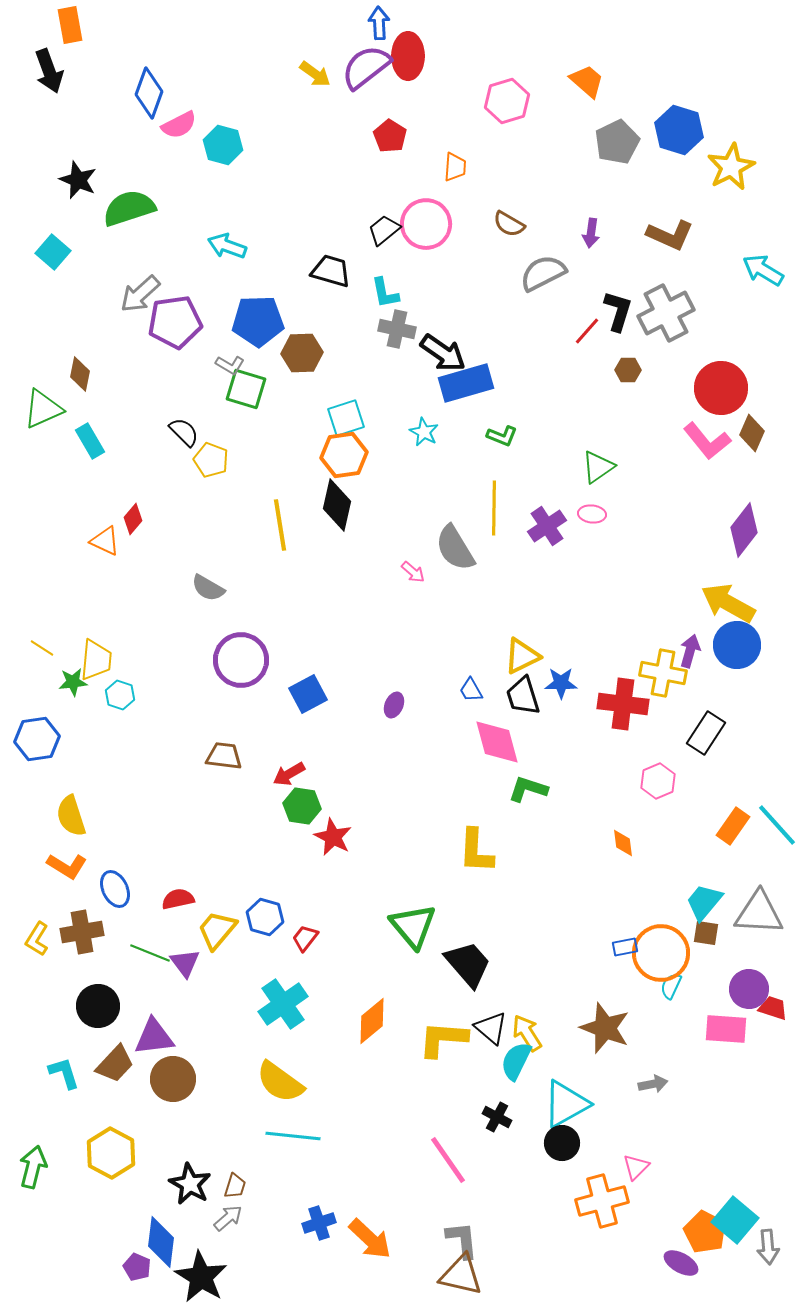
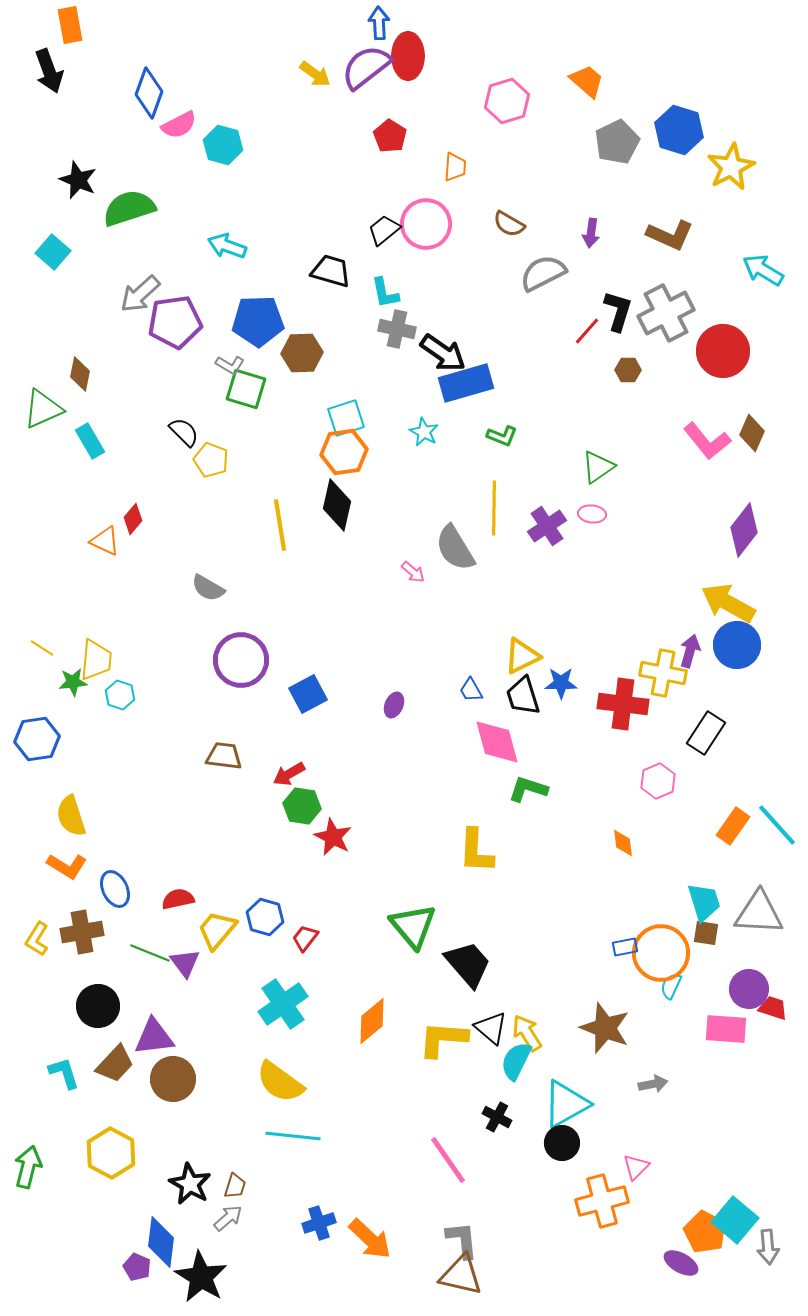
red circle at (721, 388): moved 2 px right, 37 px up
orange hexagon at (344, 455): moved 3 px up
cyan trapezoid at (704, 902): rotated 123 degrees clockwise
green arrow at (33, 1167): moved 5 px left
